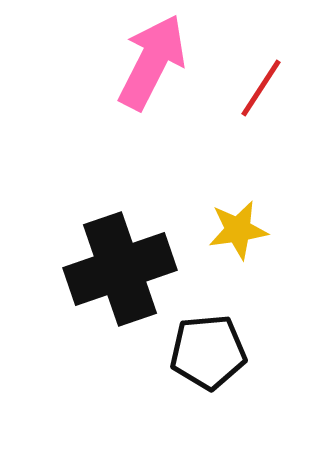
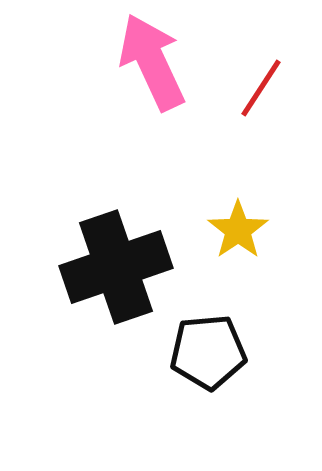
pink arrow: rotated 52 degrees counterclockwise
yellow star: rotated 26 degrees counterclockwise
black cross: moved 4 px left, 2 px up
